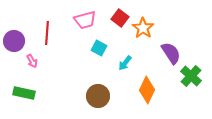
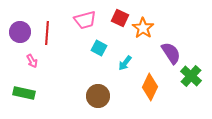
red square: rotated 12 degrees counterclockwise
purple circle: moved 6 px right, 9 px up
orange diamond: moved 3 px right, 3 px up
